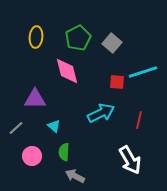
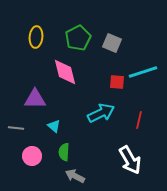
gray square: rotated 18 degrees counterclockwise
pink diamond: moved 2 px left, 1 px down
gray line: rotated 49 degrees clockwise
